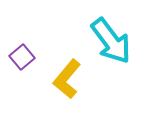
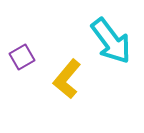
purple square: rotated 10 degrees clockwise
